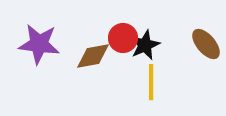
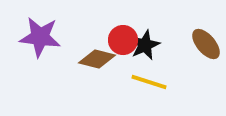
red circle: moved 2 px down
purple star: moved 1 px right, 7 px up
brown diamond: moved 4 px right, 3 px down; rotated 24 degrees clockwise
yellow line: moved 2 px left; rotated 72 degrees counterclockwise
